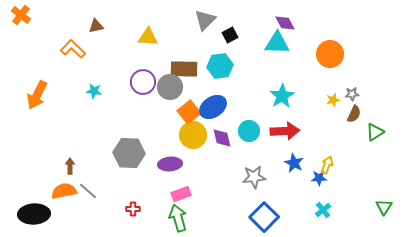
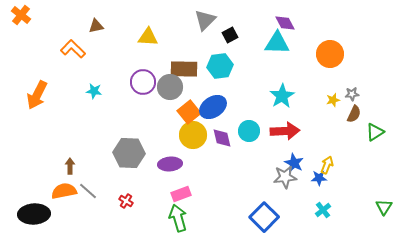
gray star at (254, 177): moved 31 px right
red cross at (133, 209): moved 7 px left, 8 px up; rotated 32 degrees clockwise
